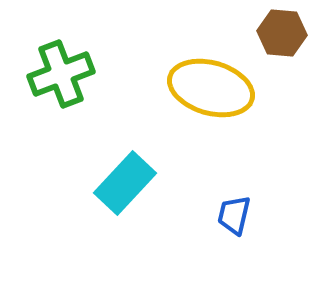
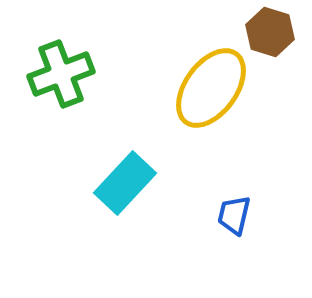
brown hexagon: moved 12 px left, 1 px up; rotated 12 degrees clockwise
yellow ellipse: rotated 70 degrees counterclockwise
